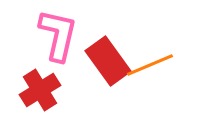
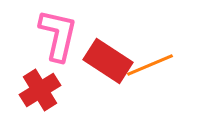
red rectangle: rotated 21 degrees counterclockwise
